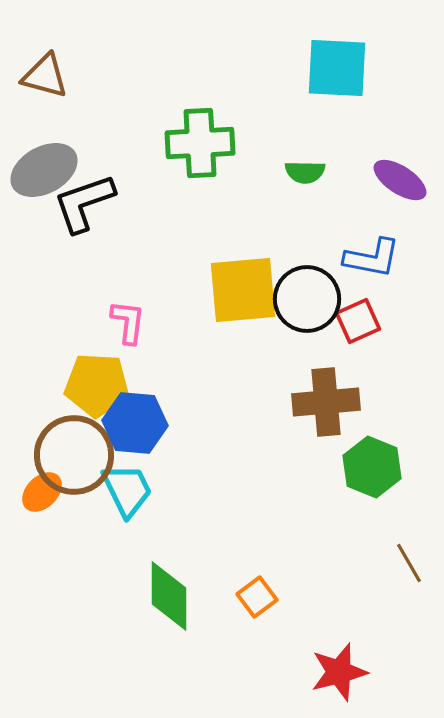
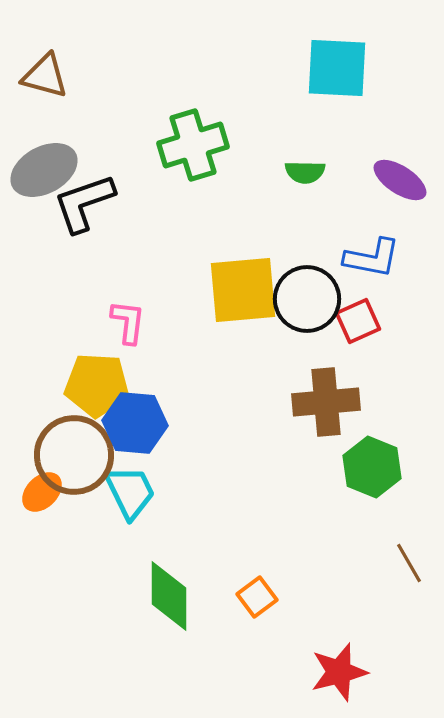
green cross: moved 7 px left, 2 px down; rotated 14 degrees counterclockwise
cyan trapezoid: moved 3 px right, 2 px down
